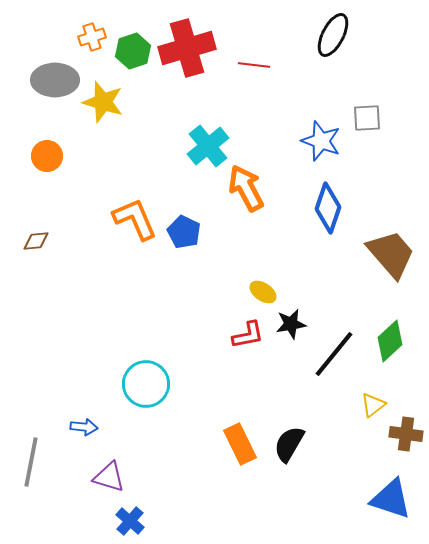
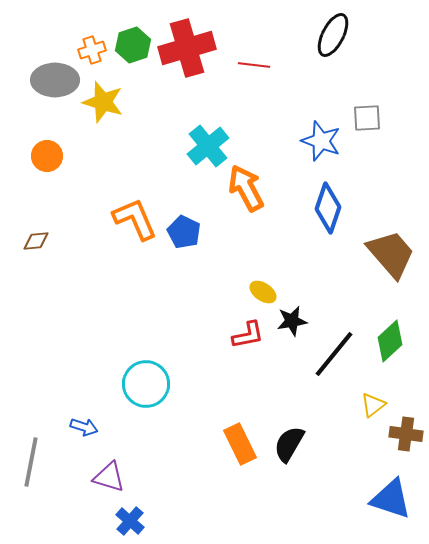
orange cross: moved 13 px down
green hexagon: moved 6 px up
black star: moved 1 px right, 3 px up
blue arrow: rotated 12 degrees clockwise
